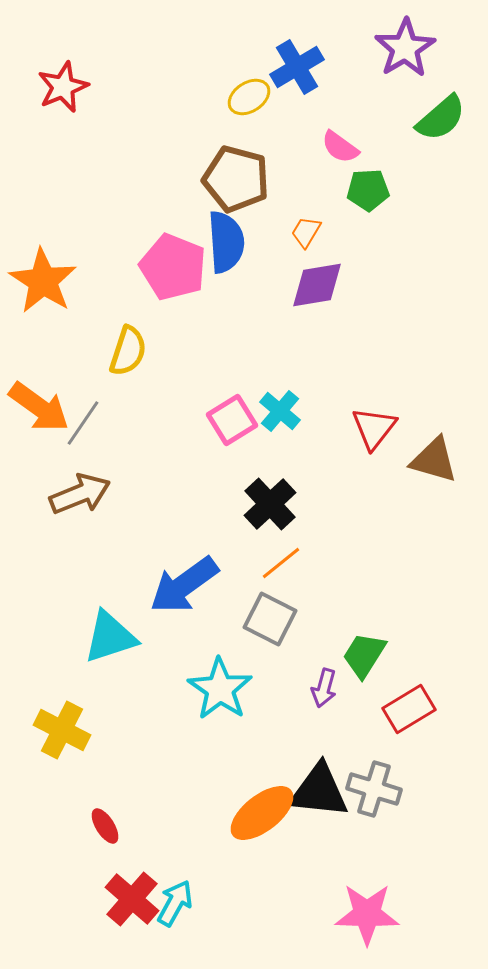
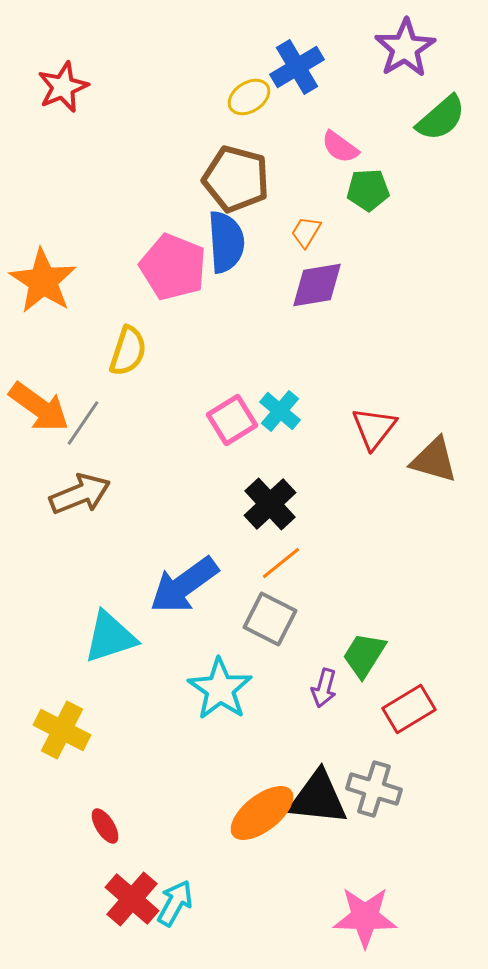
black triangle: moved 1 px left, 7 px down
pink star: moved 2 px left, 3 px down
